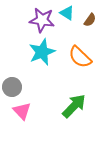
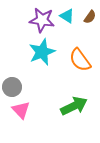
cyan triangle: moved 3 px down
brown semicircle: moved 3 px up
orange semicircle: moved 3 px down; rotated 10 degrees clockwise
green arrow: rotated 20 degrees clockwise
pink triangle: moved 1 px left, 1 px up
